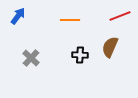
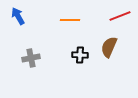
blue arrow: rotated 66 degrees counterclockwise
brown semicircle: moved 1 px left
gray cross: rotated 36 degrees clockwise
